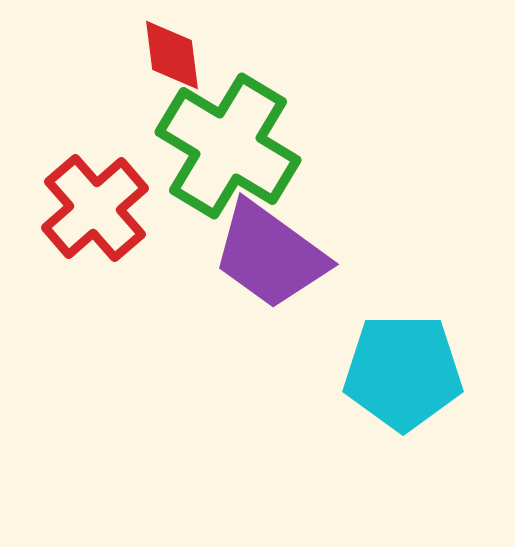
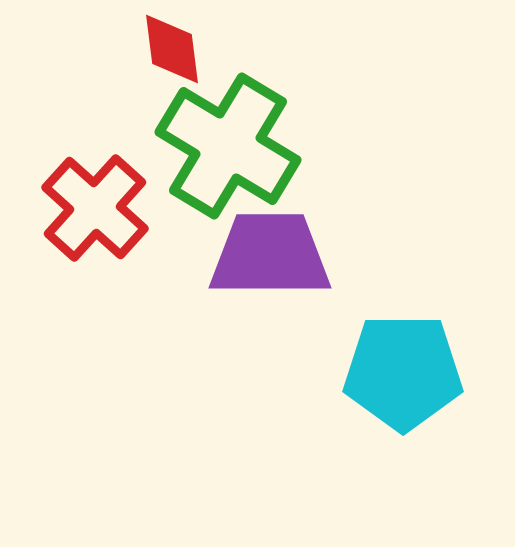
red diamond: moved 6 px up
red cross: rotated 7 degrees counterclockwise
purple trapezoid: rotated 144 degrees clockwise
